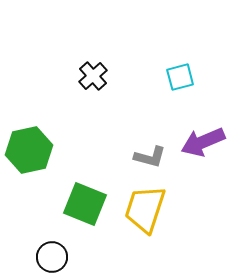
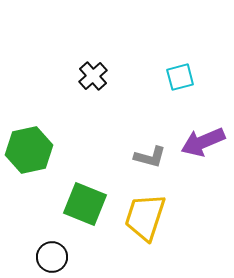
yellow trapezoid: moved 8 px down
